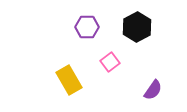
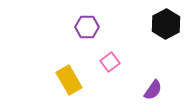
black hexagon: moved 29 px right, 3 px up
